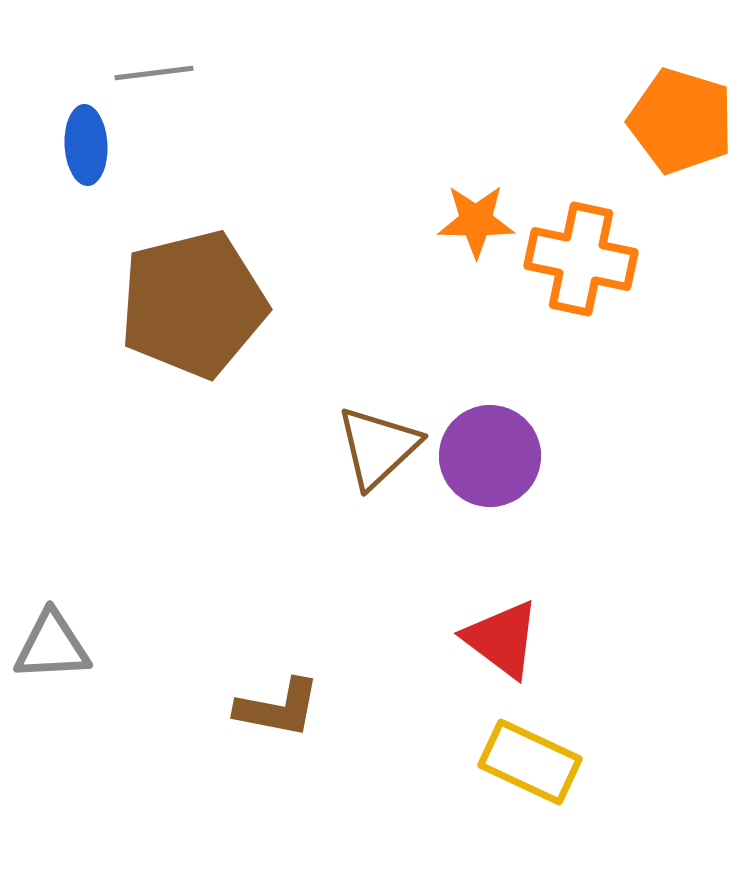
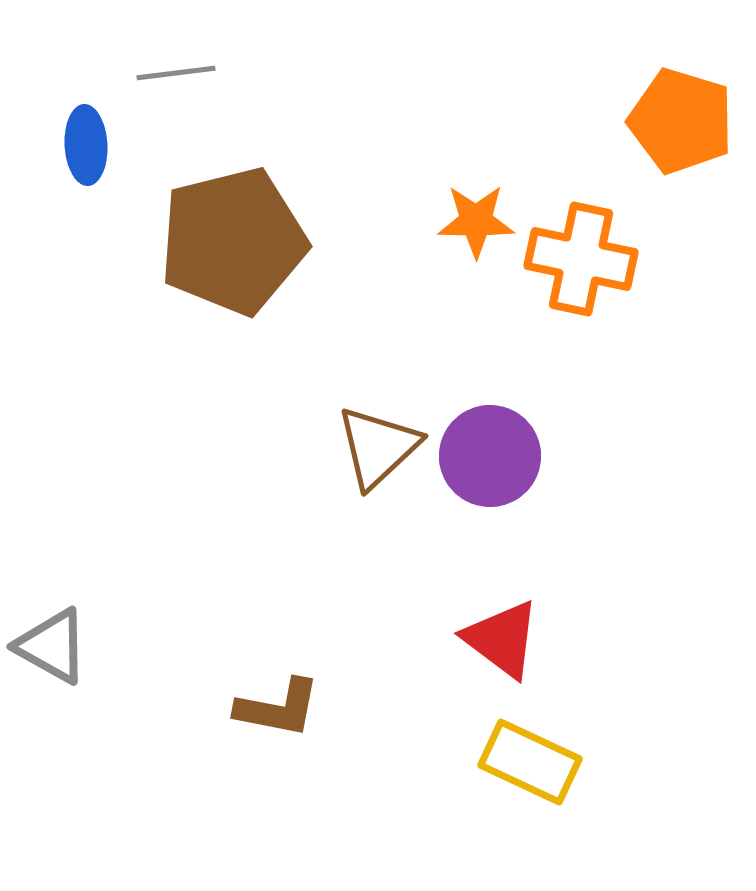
gray line: moved 22 px right
brown pentagon: moved 40 px right, 63 px up
gray triangle: rotated 32 degrees clockwise
